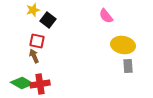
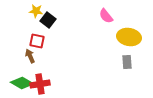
yellow star: moved 3 px right, 1 px down; rotated 24 degrees clockwise
yellow ellipse: moved 6 px right, 8 px up
brown arrow: moved 4 px left
gray rectangle: moved 1 px left, 4 px up
